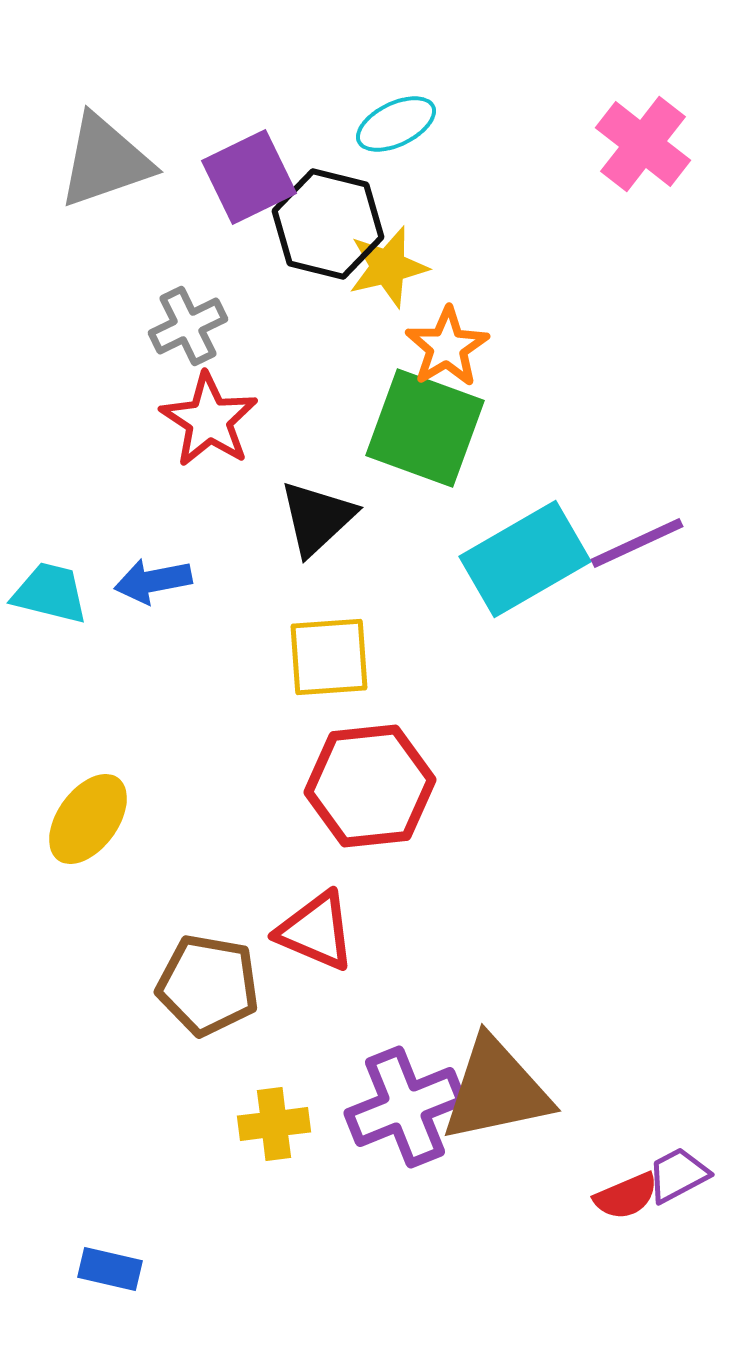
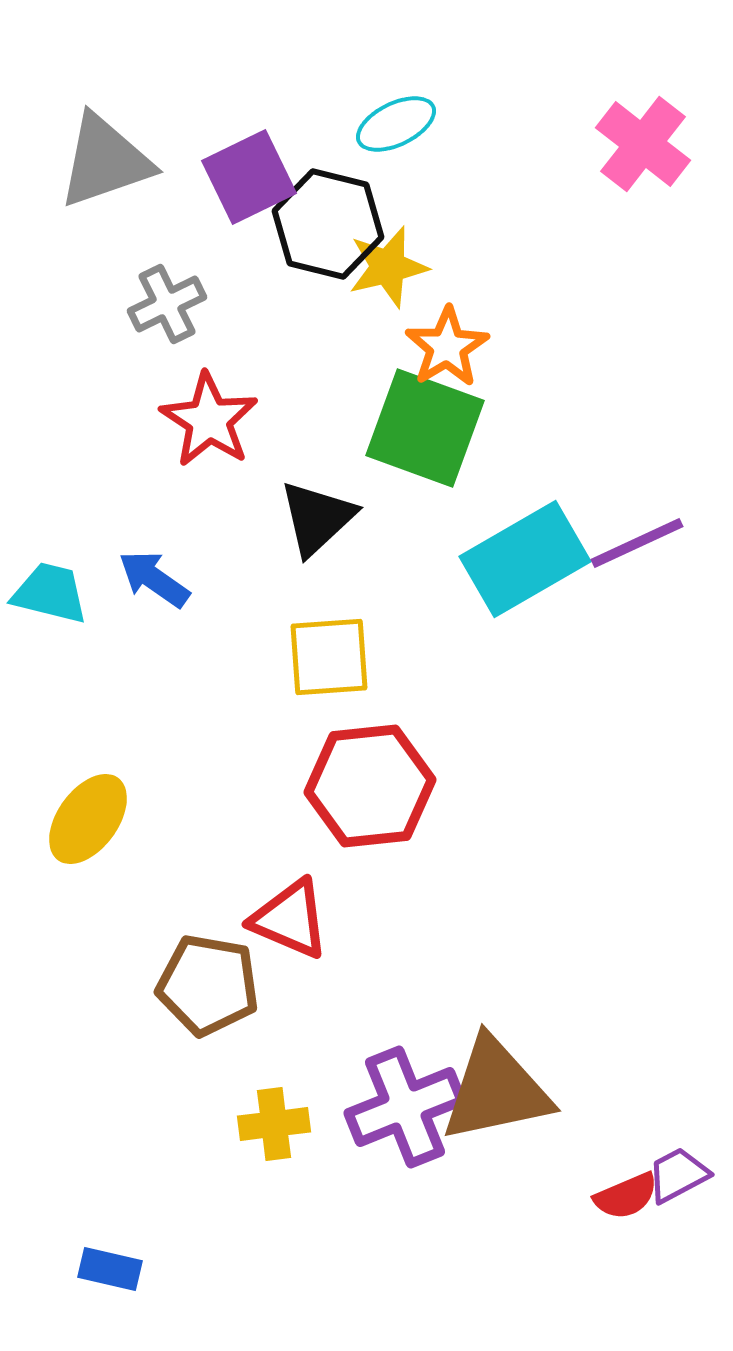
gray cross: moved 21 px left, 22 px up
blue arrow: moved 1 px right, 2 px up; rotated 46 degrees clockwise
red triangle: moved 26 px left, 12 px up
